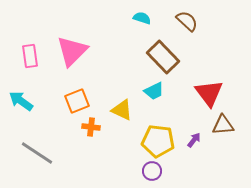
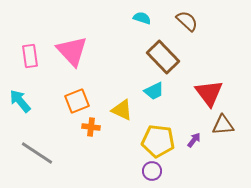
pink triangle: rotated 28 degrees counterclockwise
cyan arrow: moved 1 px left; rotated 15 degrees clockwise
